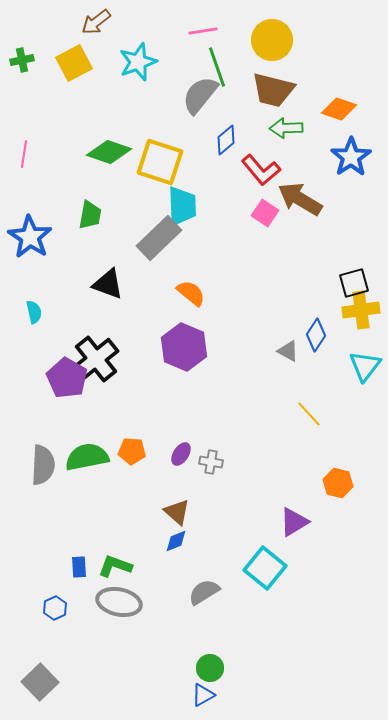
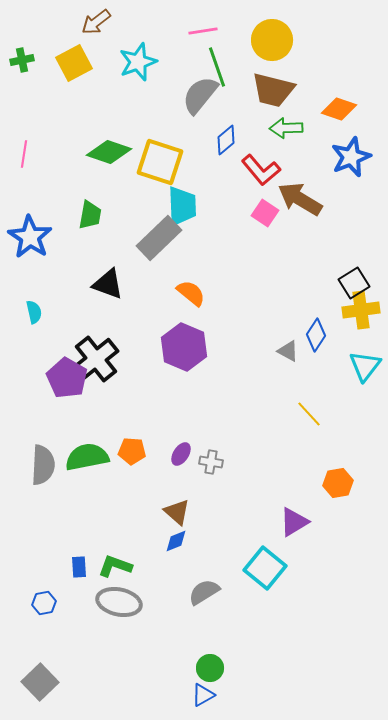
blue star at (351, 157): rotated 12 degrees clockwise
black square at (354, 283): rotated 16 degrees counterclockwise
orange hexagon at (338, 483): rotated 24 degrees counterclockwise
blue hexagon at (55, 608): moved 11 px left, 5 px up; rotated 15 degrees clockwise
